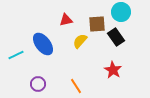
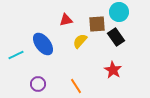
cyan circle: moved 2 px left
